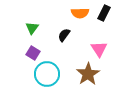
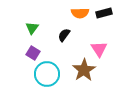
black rectangle: rotated 49 degrees clockwise
brown star: moved 4 px left, 4 px up
